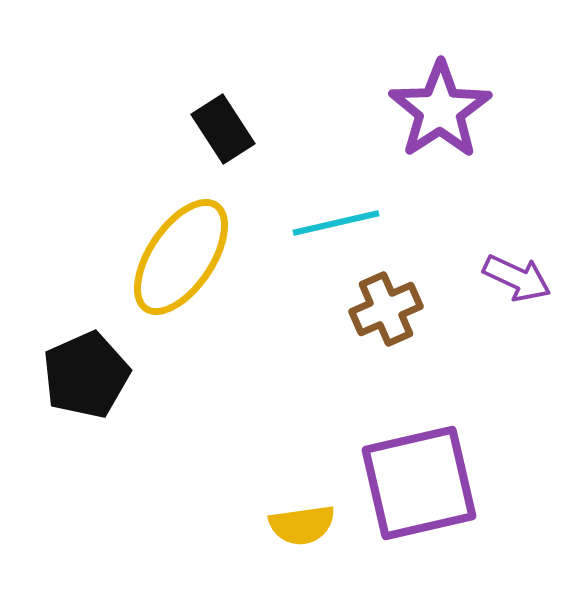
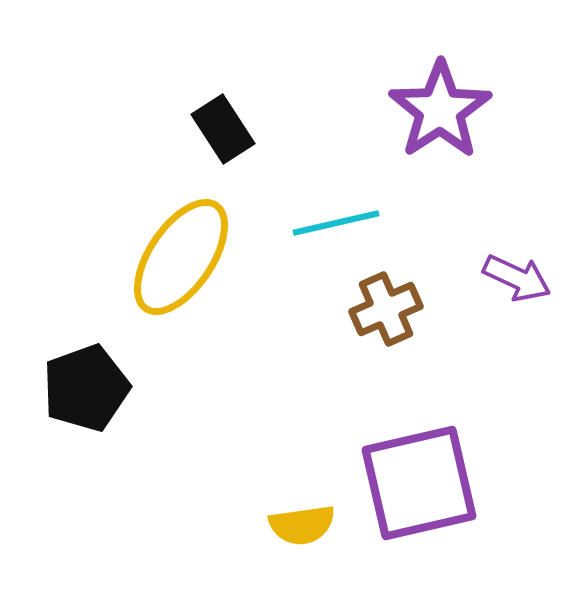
black pentagon: moved 13 px down; rotated 4 degrees clockwise
